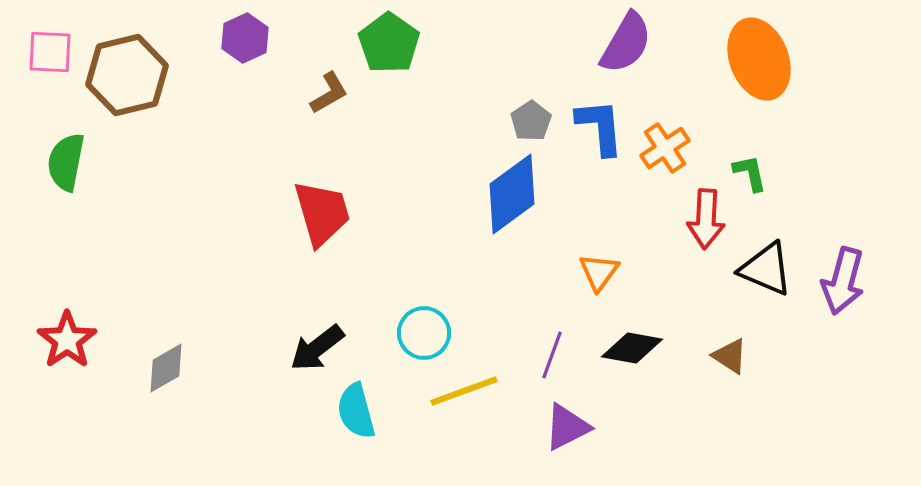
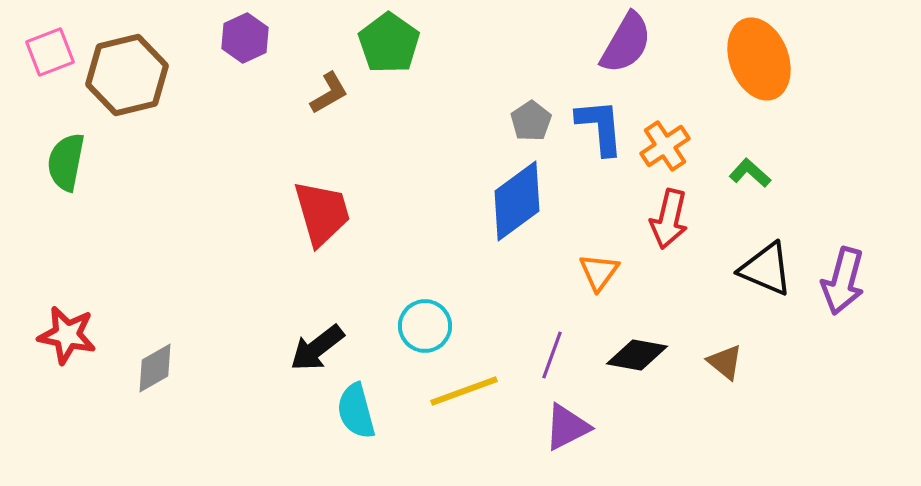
pink square: rotated 24 degrees counterclockwise
orange cross: moved 2 px up
green L-shape: rotated 36 degrees counterclockwise
blue diamond: moved 5 px right, 7 px down
red arrow: moved 37 px left; rotated 10 degrees clockwise
cyan circle: moved 1 px right, 7 px up
red star: moved 5 px up; rotated 26 degrees counterclockwise
black diamond: moved 5 px right, 7 px down
brown triangle: moved 5 px left, 6 px down; rotated 6 degrees clockwise
gray diamond: moved 11 px left
